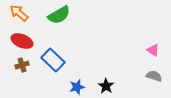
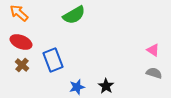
green semicircle: moved 15 px right
red ellipse: moved 1 px left, 1 px down
blue rectangle: rotated 25 degrees clockwise
brown cross: rotated 32 degrees counterclockwise
gray semicircle: moved 3 px up
